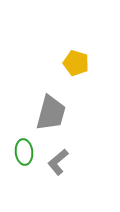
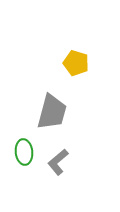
gray trapezoid: moved 1 px right, 1 px up
